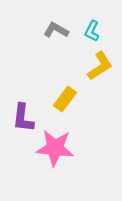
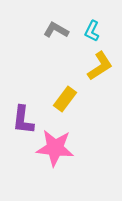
purple L-shape: moved 2 px down
